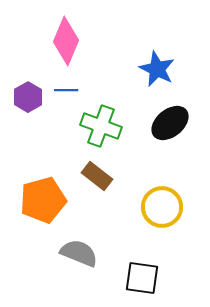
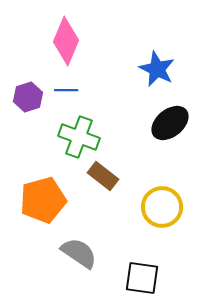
purple hexagon: rotated 12 degrees clockwise
green cross: moved 22 px left, 11 px down
brown rectangle: moved 6 px right
gray semicircle: rotated 12 degrees clockwise
